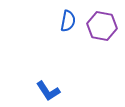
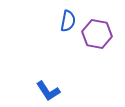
purple hexagon: moved 5 px left, 8 px down
